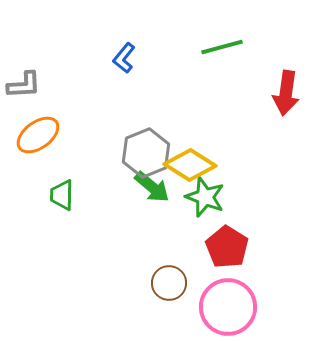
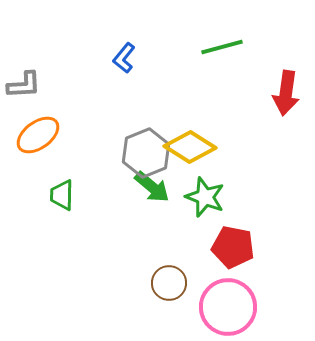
yellow diamond: moved 18 px up
red pentagon: moved 6 px right; rotated 21 degrees counterclockwise
